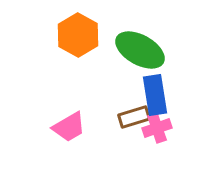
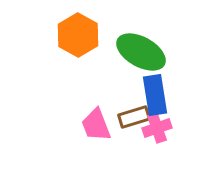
green ellipse: moved 1 px right, 2 px down
pink trapezoid: moved 27 px right, 2 px up; rotated 99 degrees clockwise
